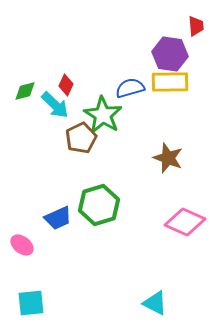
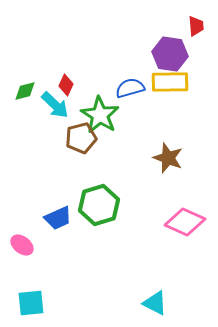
green star: moved 3 px left
brown pentagon: rotated 12 degrees clockwise
